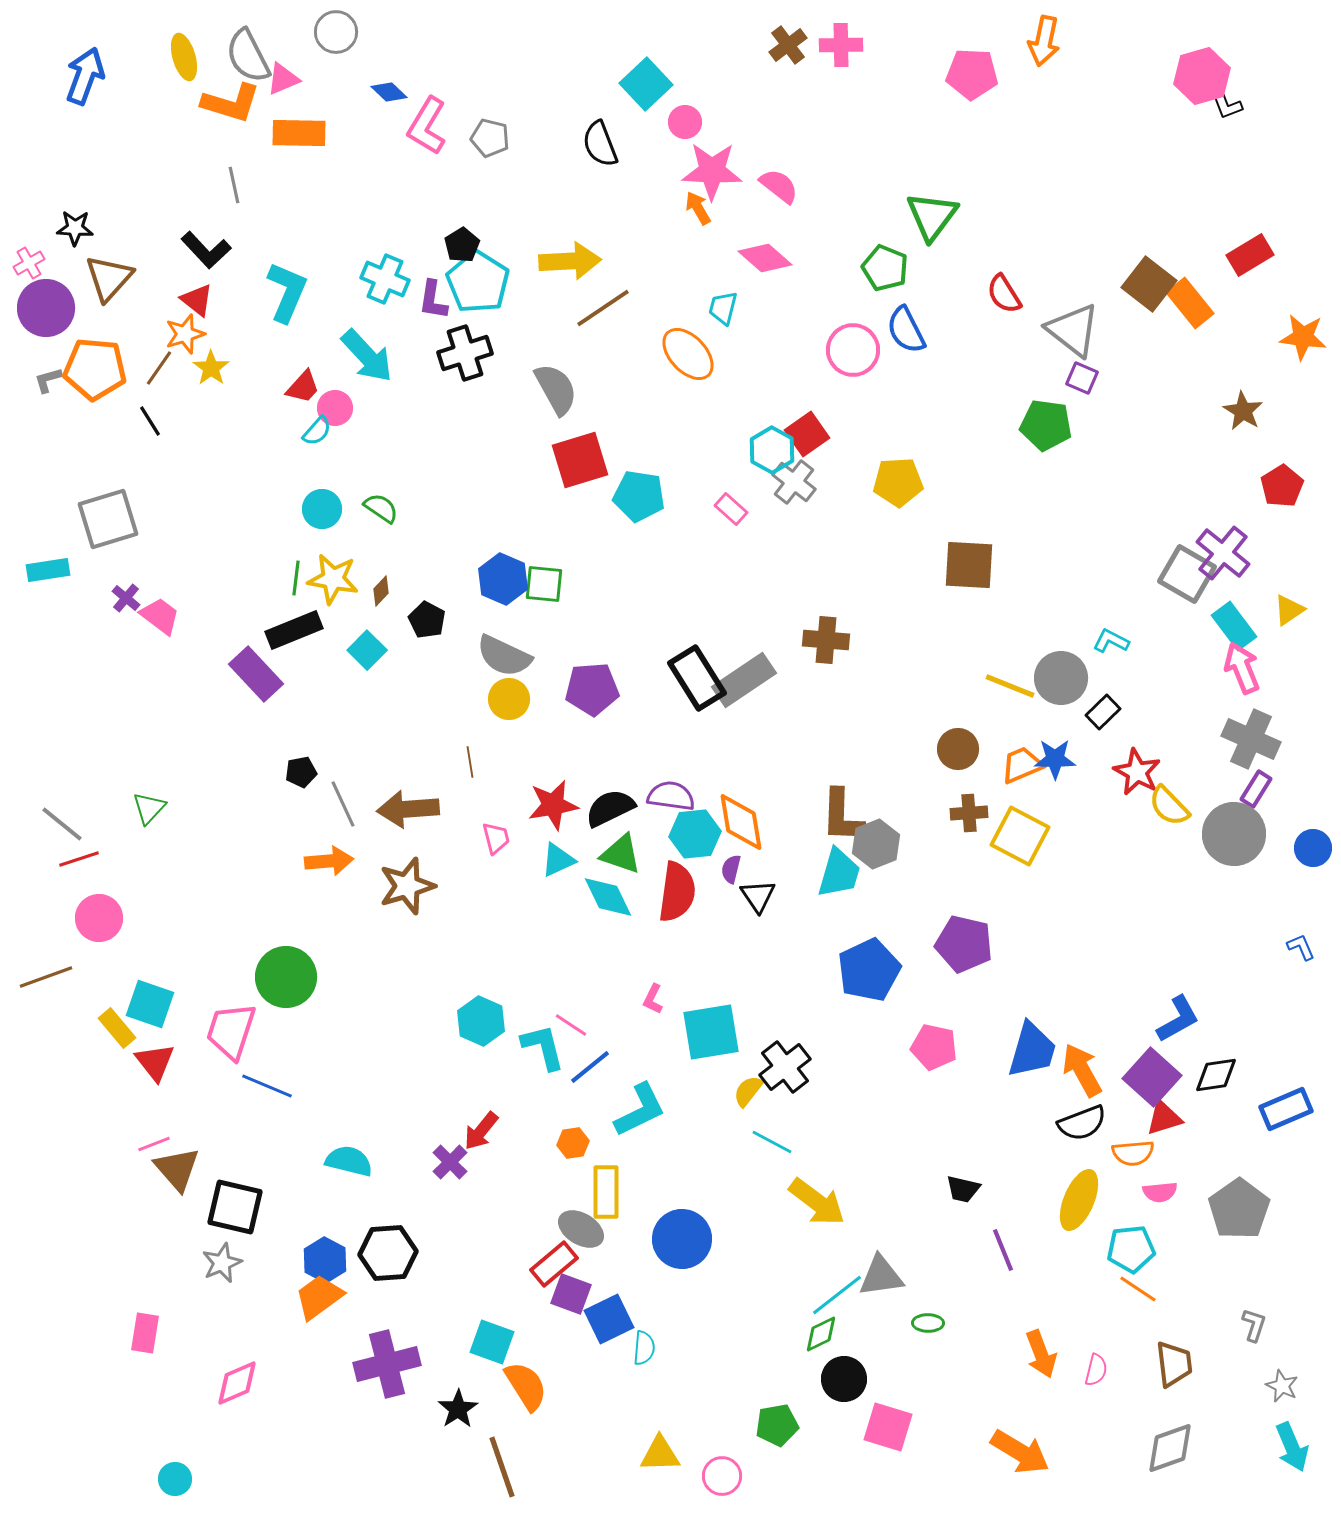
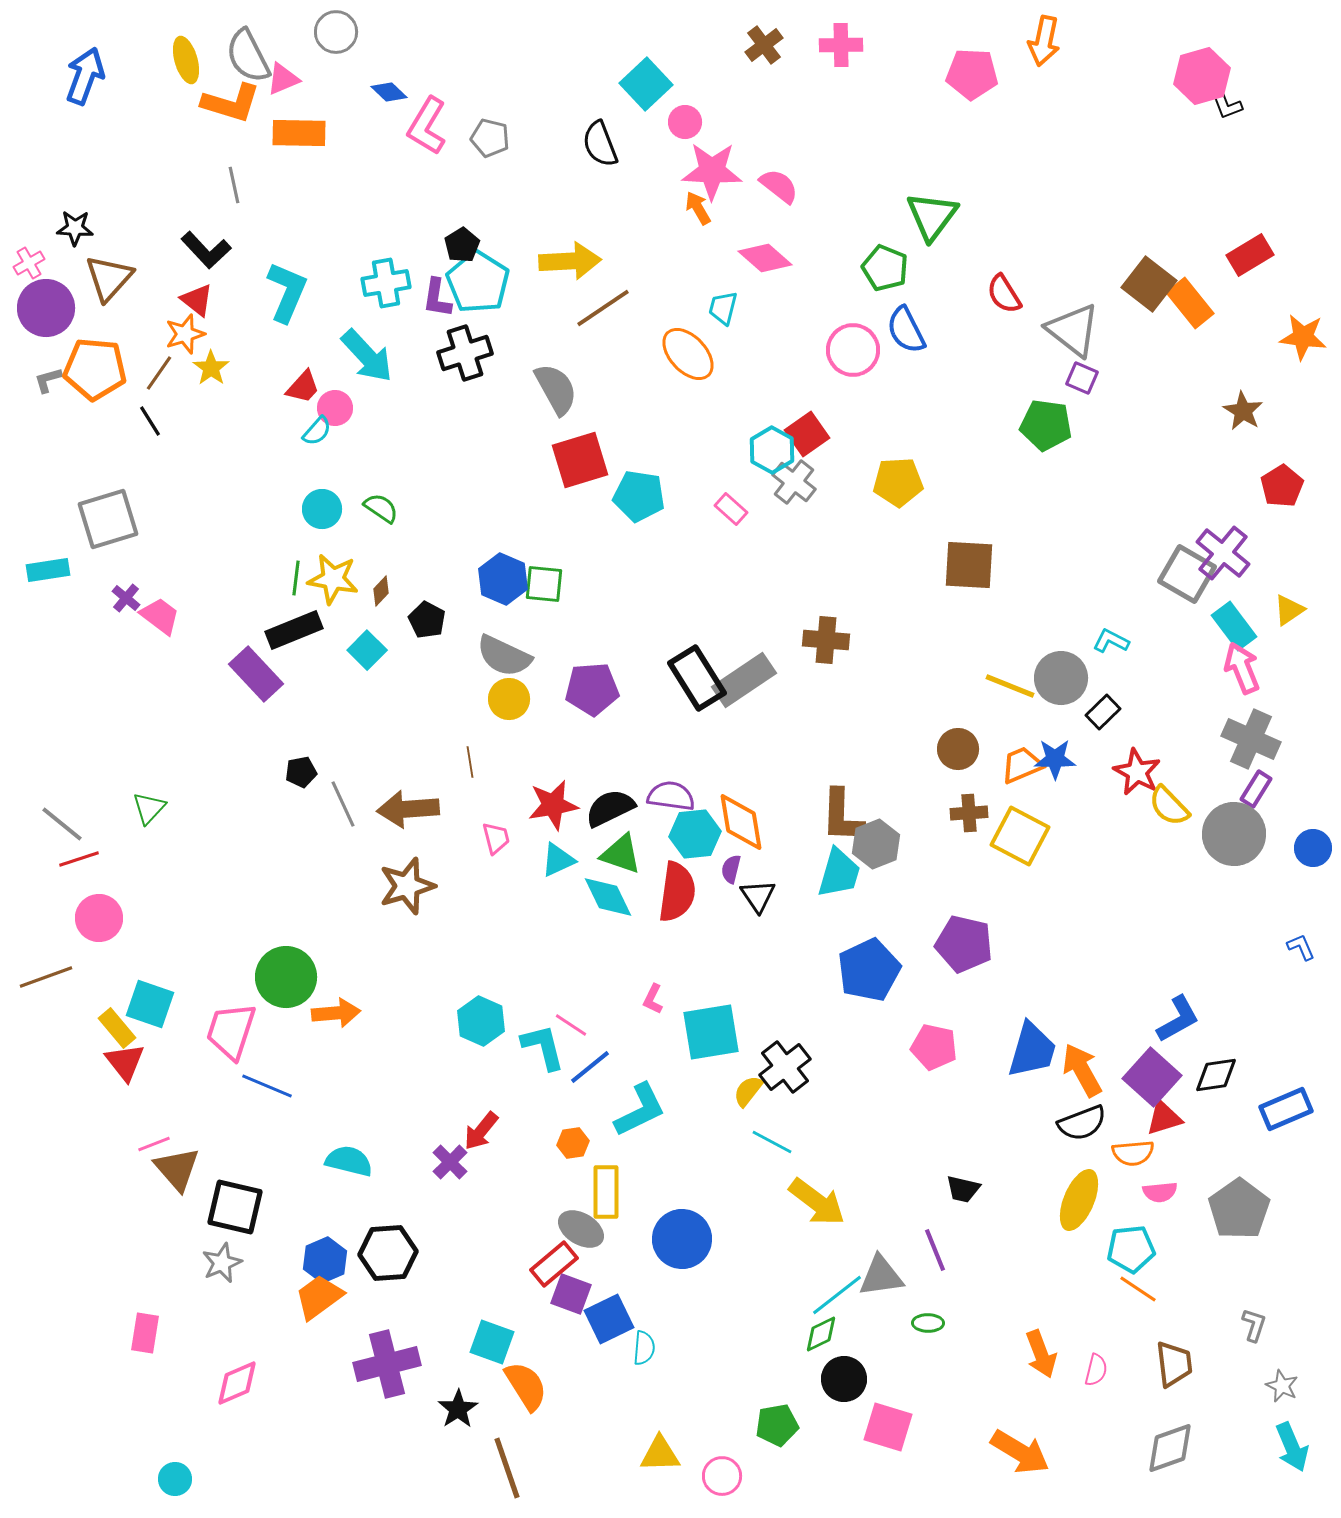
brown cross at (788, 45): moved 24 px left
yellow ellipse at (184, 57): moved 2 px right, 3 px down
cyan cross at (385, 279): moved 1 px right, 4 px down; rotated 33 degrees counterclockwise
purple L-shape at (433, 300): moved 4 px right, 2 px up
brown line at (159, 368): moved 5 px down
orange arrow at (329, 861): moved 7 px right, 152 px down
red triangle at (155, 1062): moved 30 px left
purple line at (1003, 1250): moved 68 px left
blue hexagon at (325, 1260): rotated 9 degrees clockwise
brown line at (502, 1467): moved 5 px right, 1 px down
